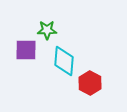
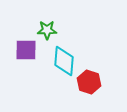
red hexagon: moved 1 px left, 1 px up; rotated 10 degrees counterclockwise
